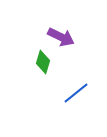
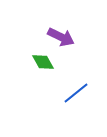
green diamond: rotated 45 degrees counterclockwise
